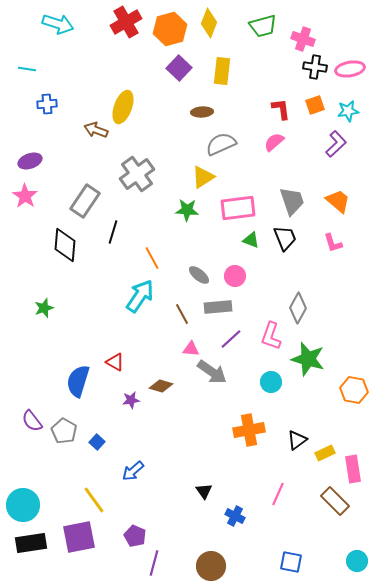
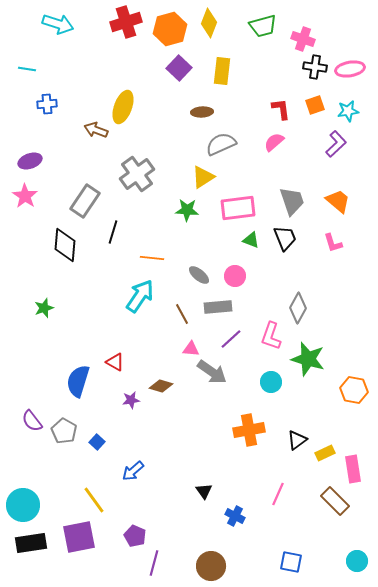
red cross at (126, 22): rotated 12 degrees clockwise
orange line at (152, 258): rotated 55 degrees counterclockwise
